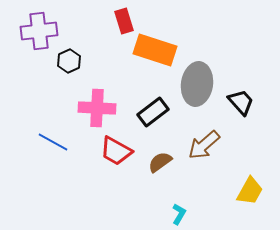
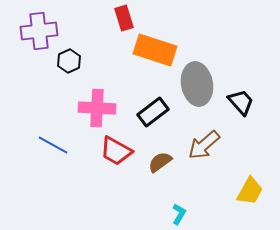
red rectangle: moved 3 px up
gray ellipse: rotated 18 degrees counterclockwise
blue line: moved 3 px down
